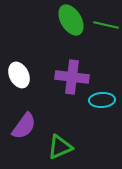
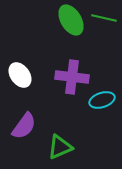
green line: moved 2 px left, 7 px up
white ellipse: moved 1 px right; rotated 10 degrees counterclockwise
cyan ellipse: rotated 15 degrees counterclockwise
